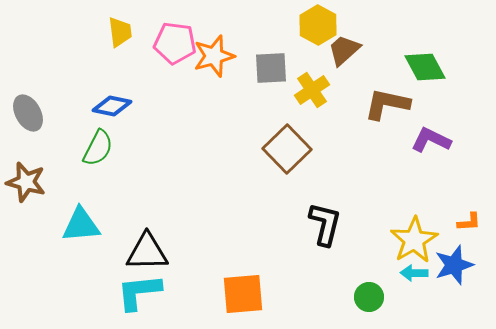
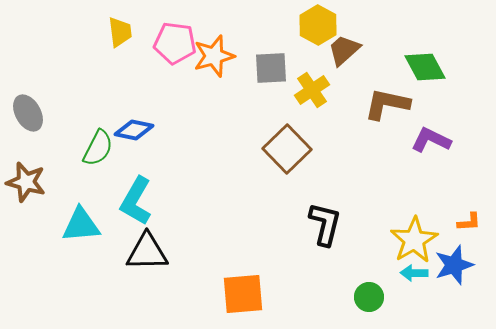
blue diamond: moved 22 px right, 24 px down
cyan L-shape: moved 3 px left, 91 px up; rotated 54 degrees counterclockwise
